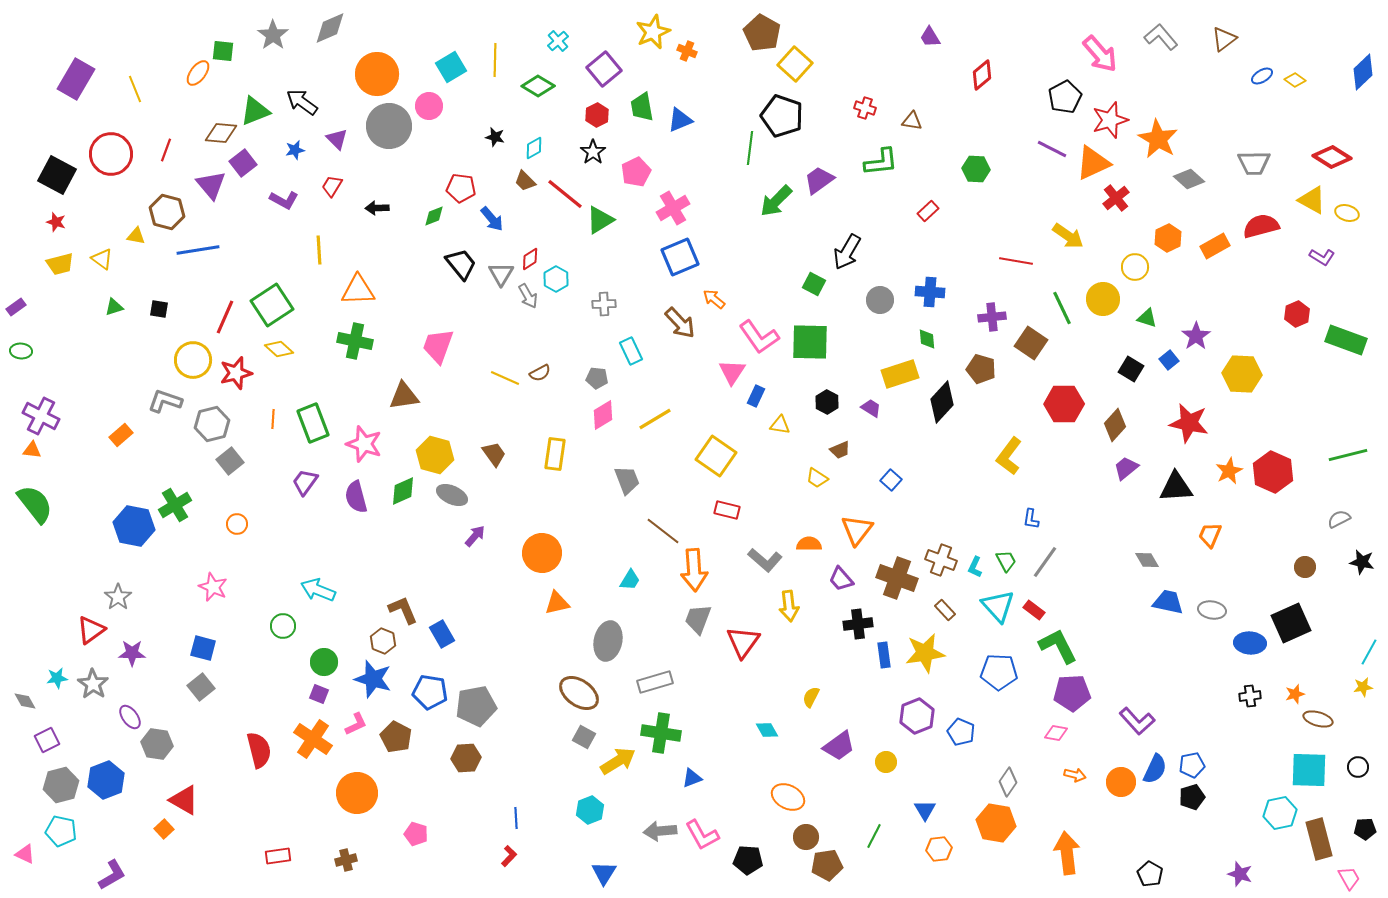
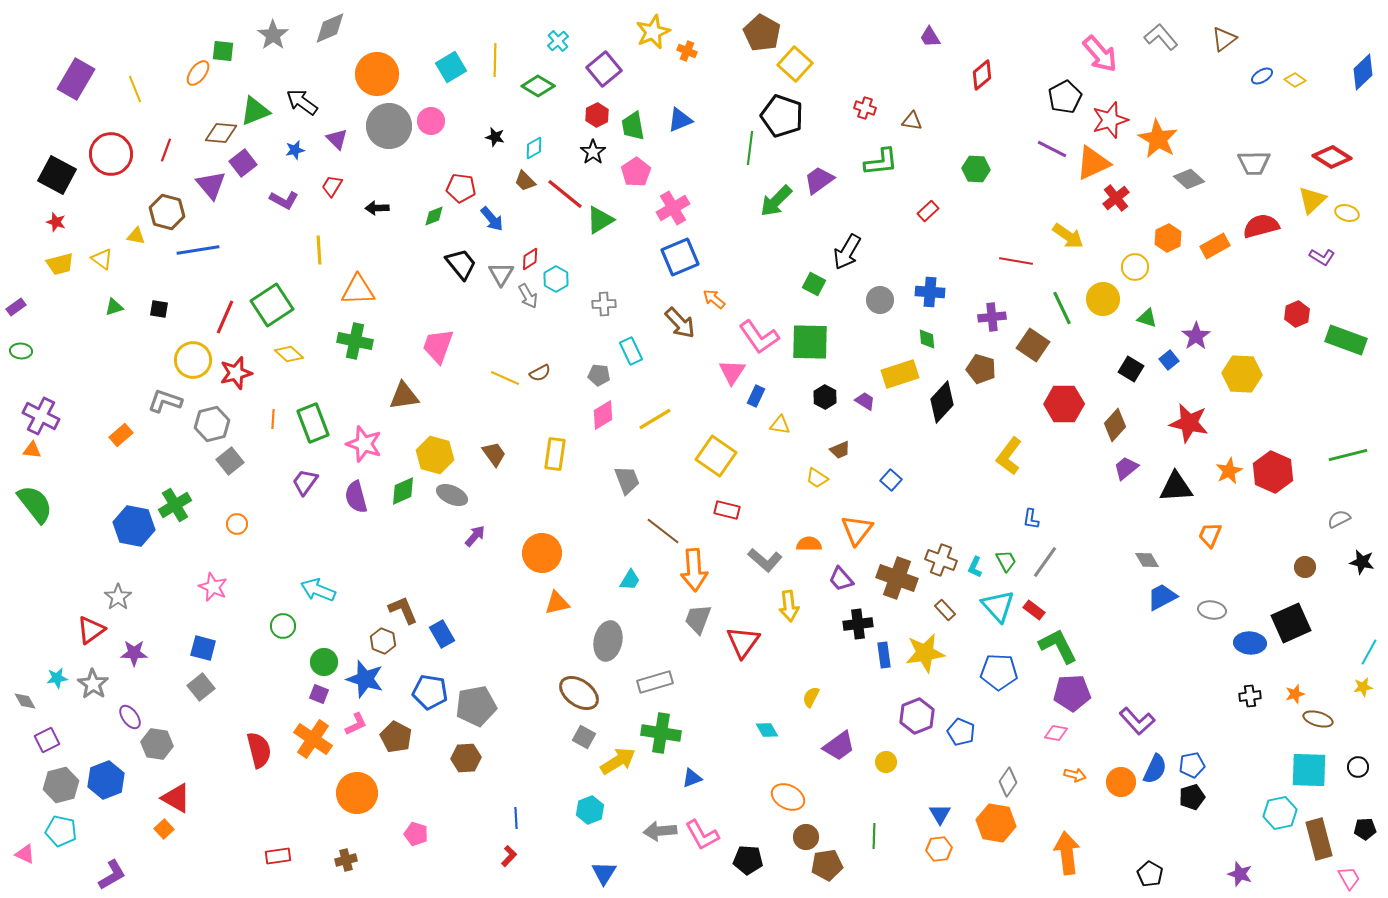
pink circle at (429, 106): moved 2 px right, 15 px down
green trapezoid at (642, 107): moved 9 px left, 19 px down
pink pentagon at (636, 172): rotated 8 degrees counterclockwise
yellow triangle at (1312, 200): rotated 48 degrees clockwise
brown square at (1031, 343): moved 2 px right, 2 px down
yellow diamond at (279, 349): moved 10 px right, 5 px down
gray pentagon at (597, 378): moved 2 px right, 3 px up
black hexagon at (827, 402): moved 2 px left, 5 px up
purple trapezoid at (871, 408): moved 6 px left, 7 px up
blue trapezoid at (1168, 602): moved 6 px left, 5 px up; rotated 40 degrees counterclockwise
purple star at (132, 653): moved 2 px right
blue star at (373, 679): moved 8 px left
red triangle at (184, 800): moved 8 px left, 2 px up
blue triangle at (925, 810): moved 15 px right, 4 px down
green line at (874, 836): rotated 25 degrees counterclockwise
